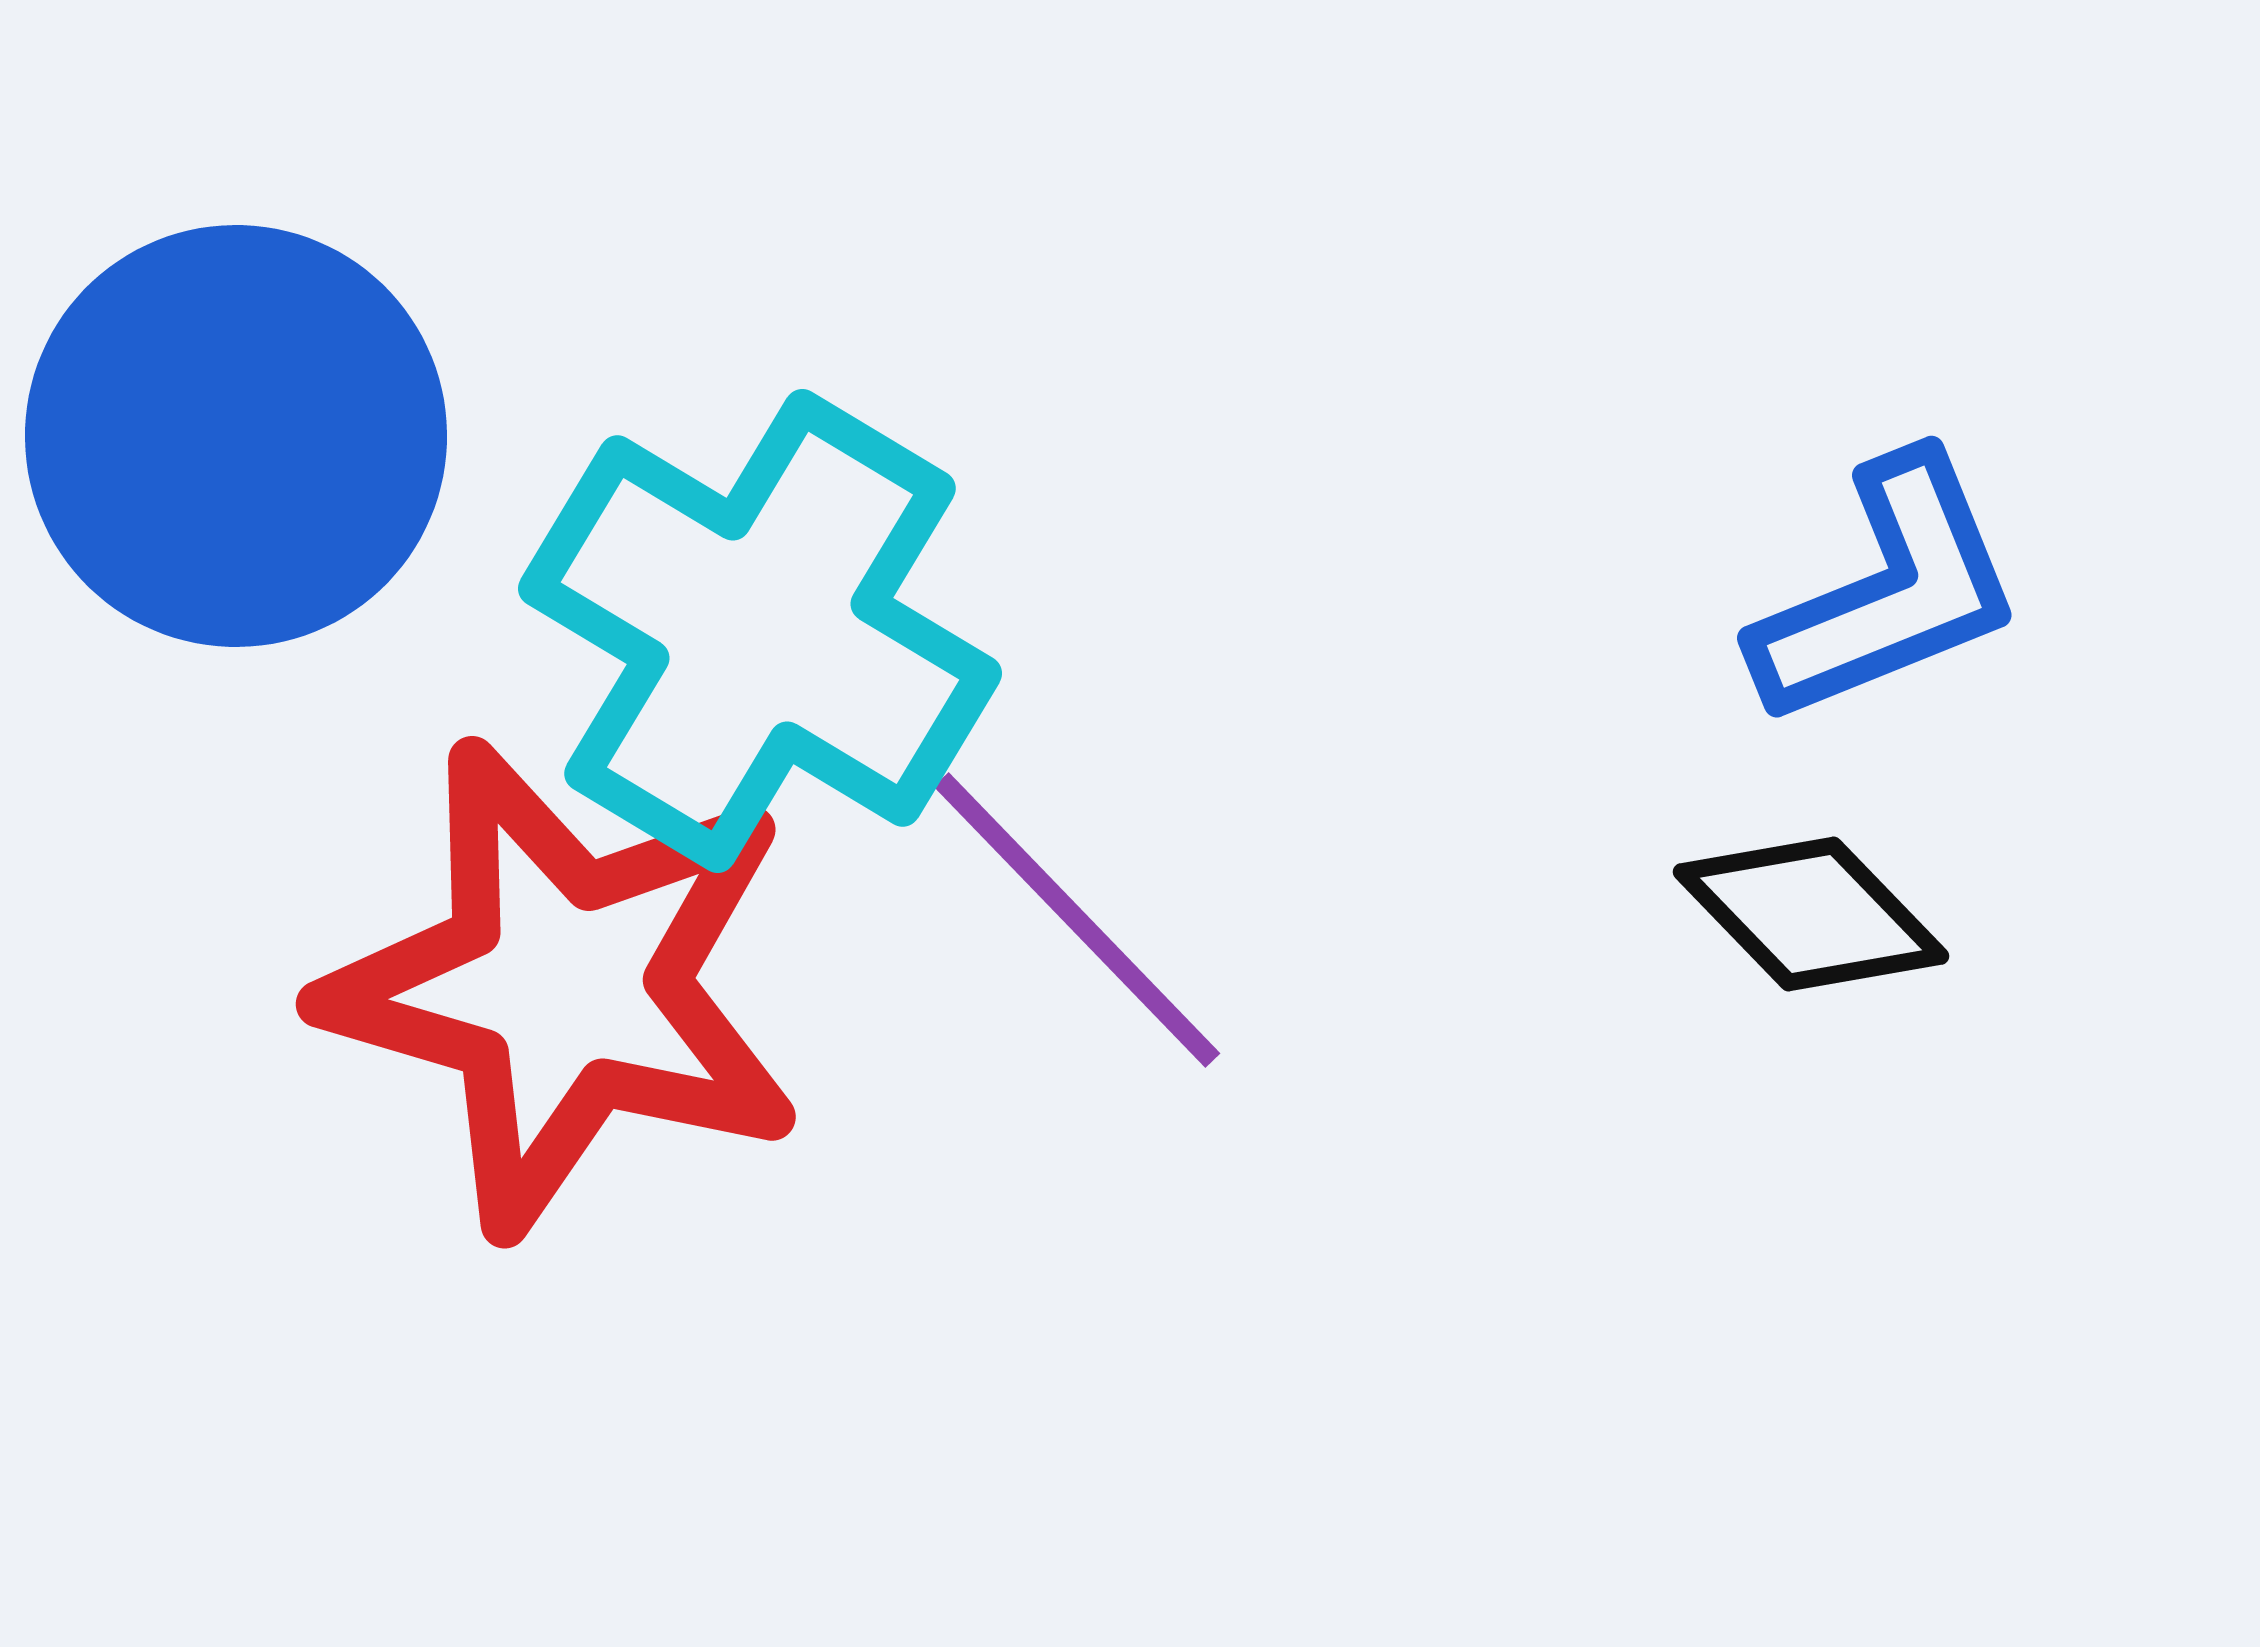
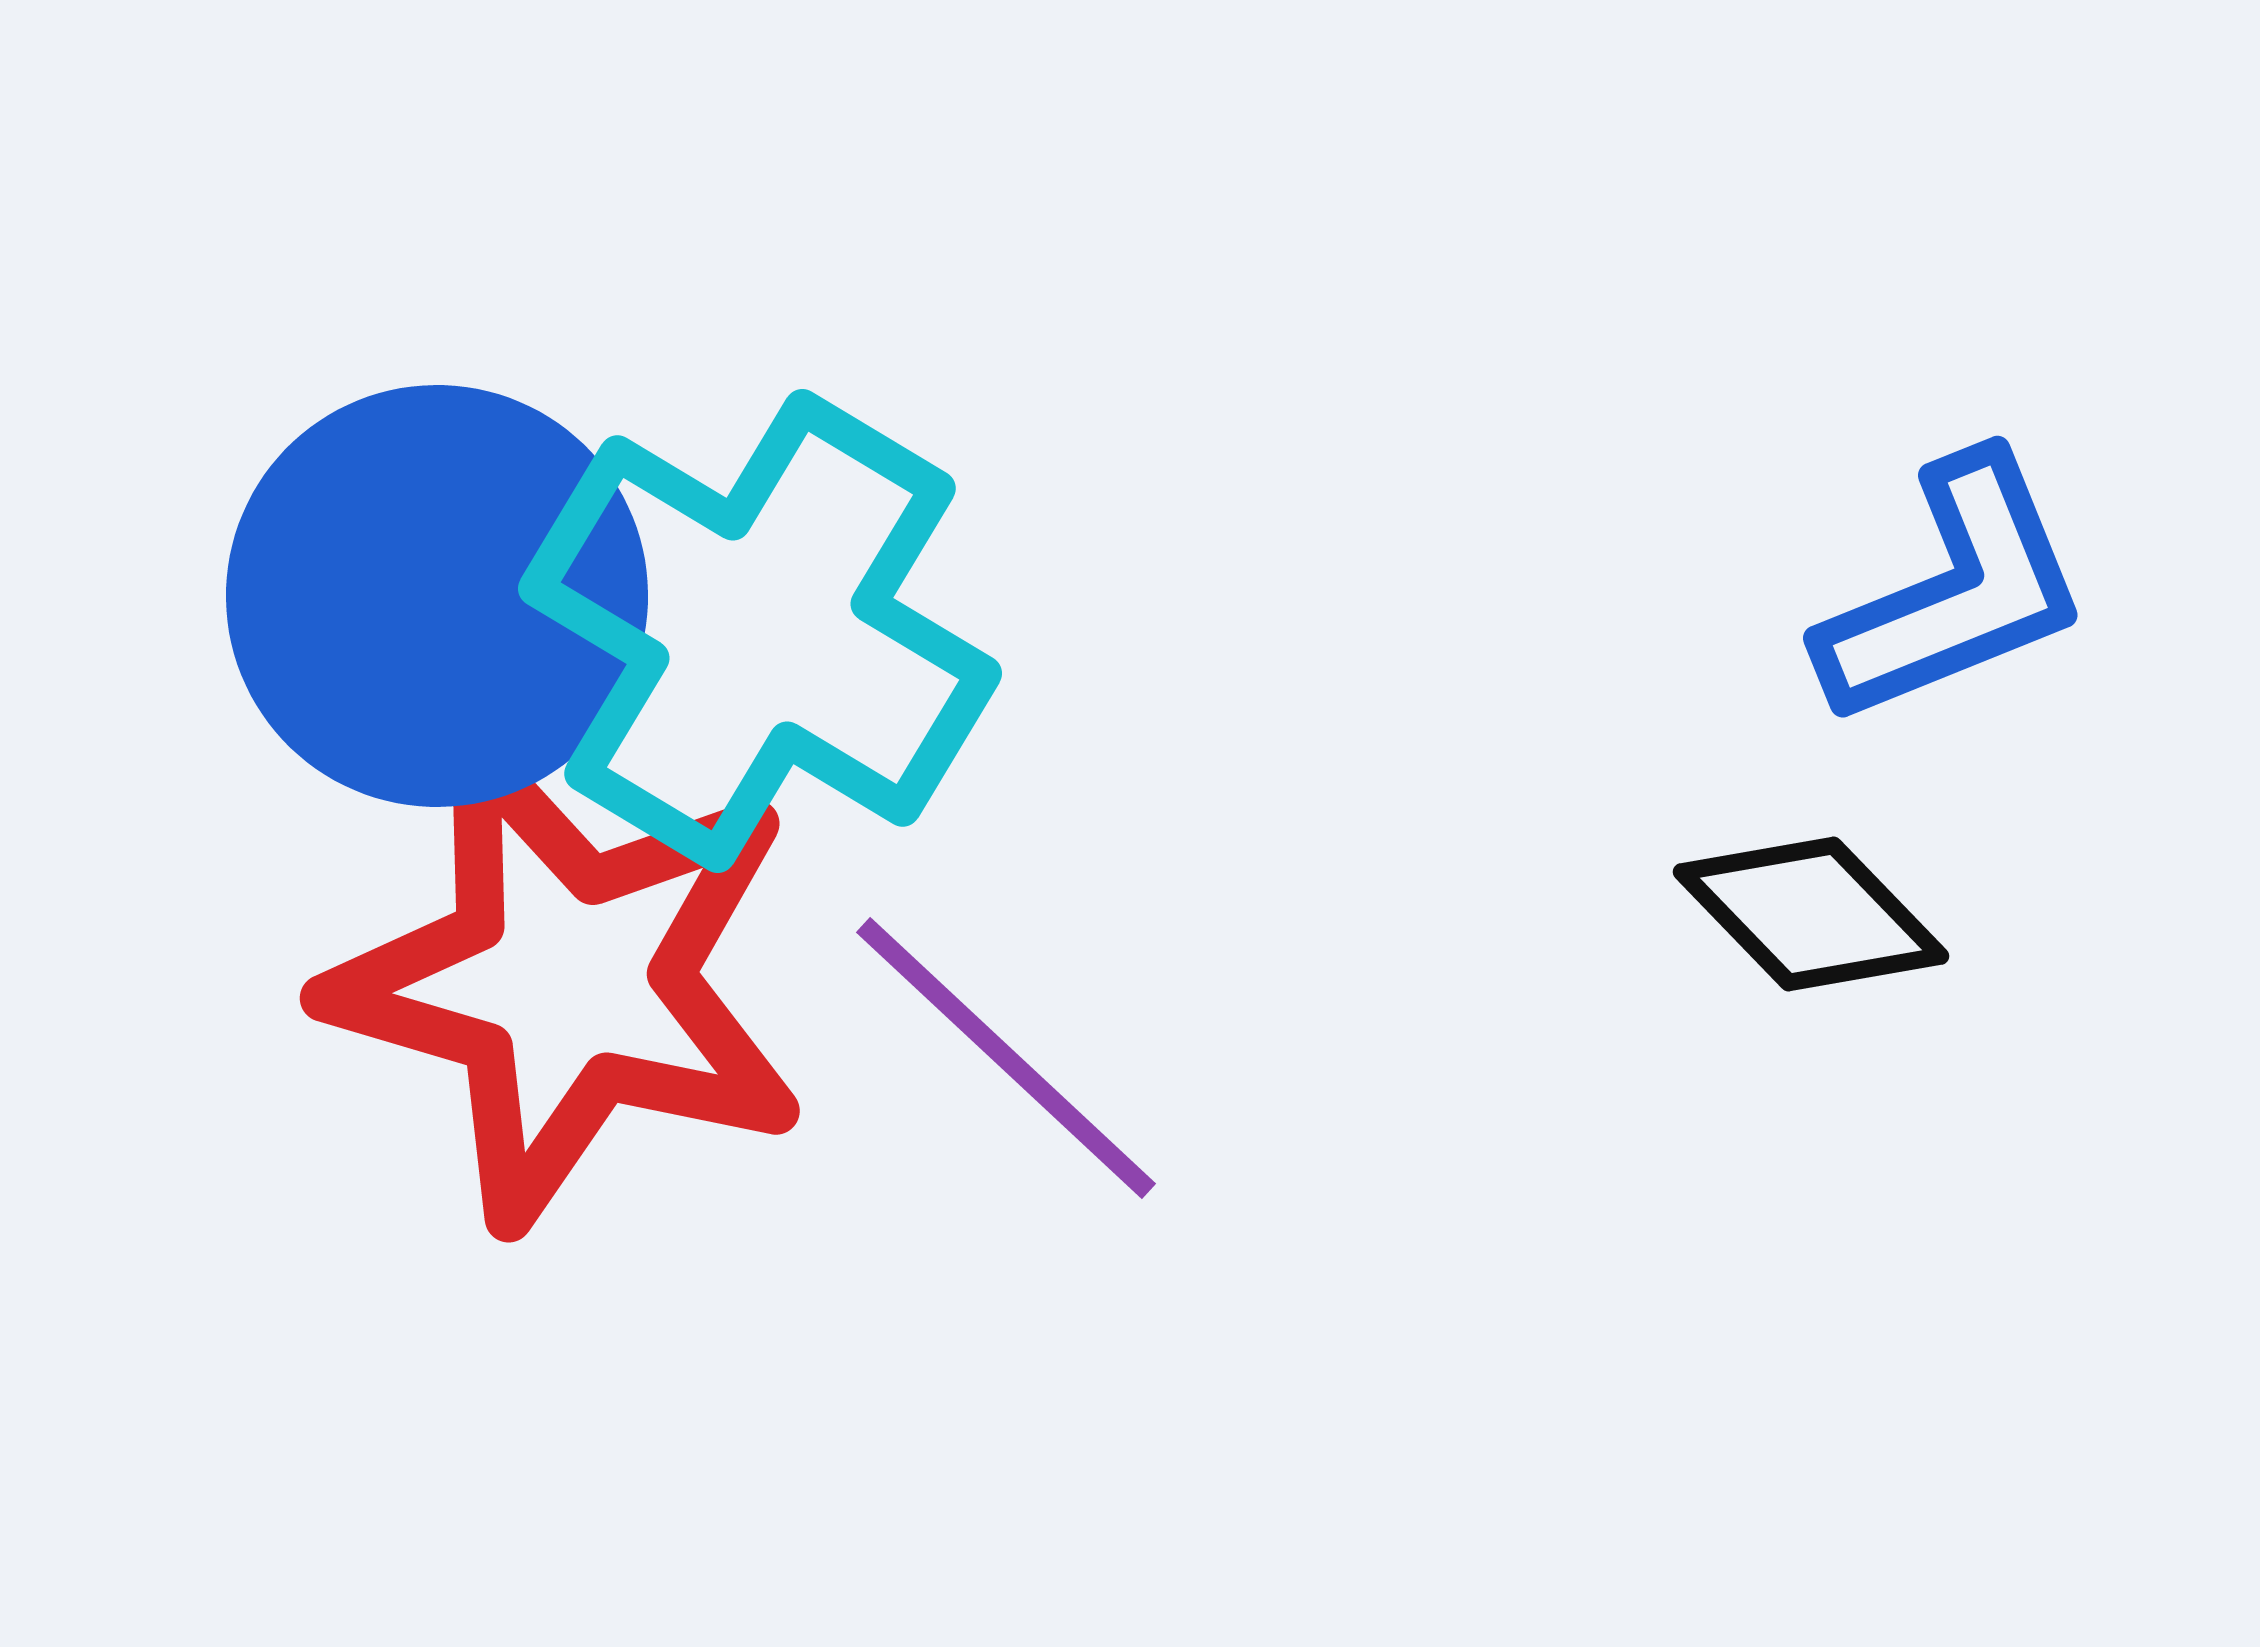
blue circle: moved 201 px right, 160 px down
blue L-shape: moved 66 px right
purple line: moved 71 px left, 138 px down; rotated 3 degrees counterclockwise
red star: moved 4 px right, 6 px up
